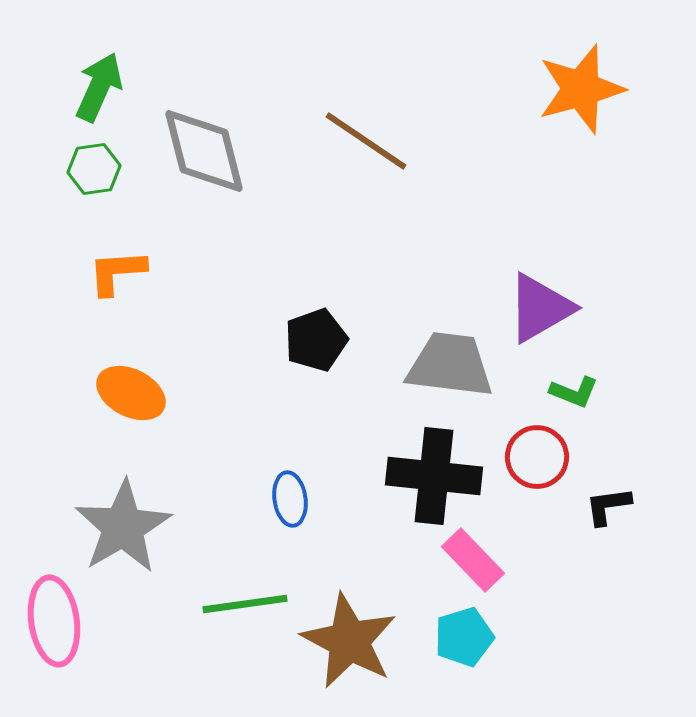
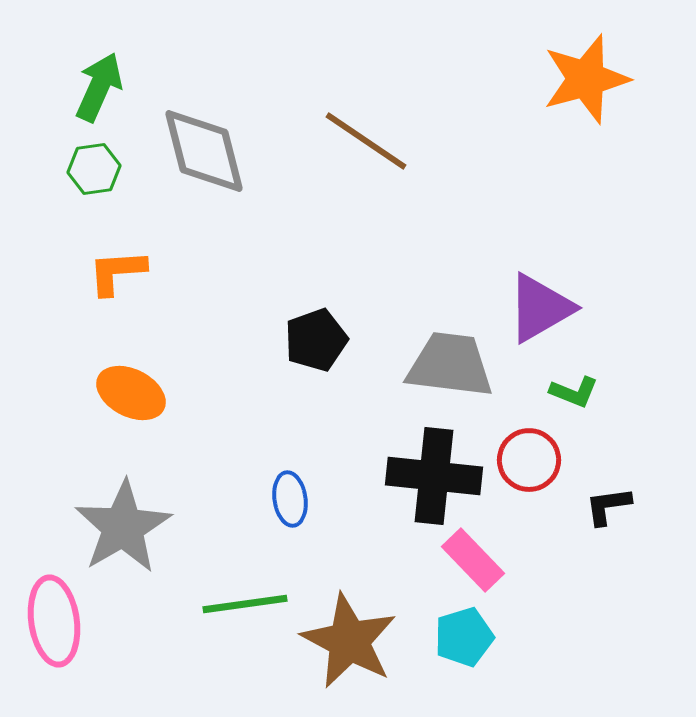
orange star: moved 5 px right, 10 px up
red circle: moved 8 px left, 3 px down
